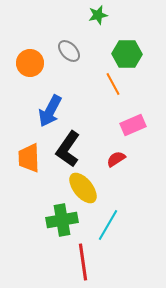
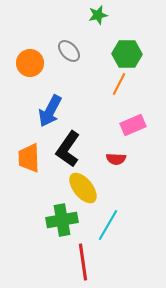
orange line: moved 6 px right; rotated 55 degrees clockwise
red semicircle: rotated 144 degrees counterclockwise
